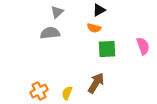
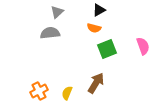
green square: rotated 18 degrees counterclockwise
